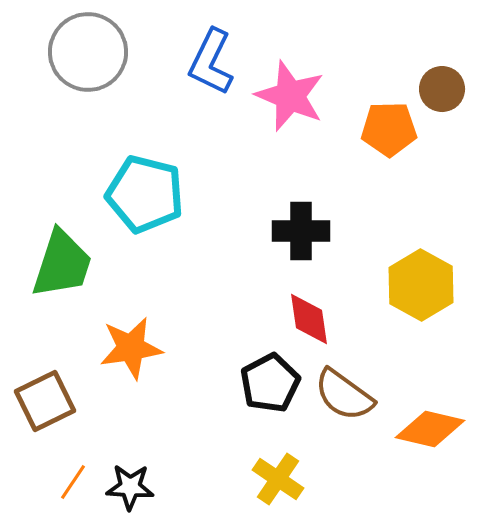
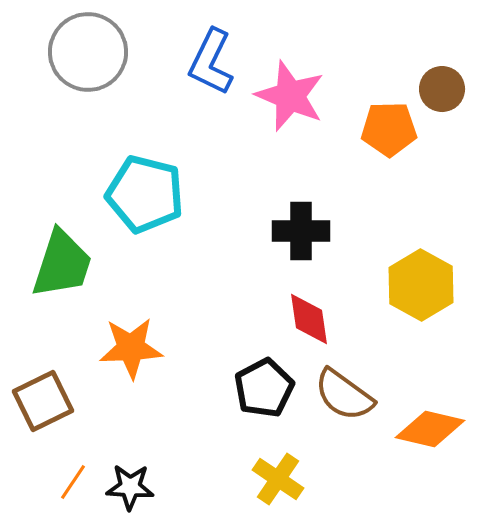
orange star: rotated 6 degrees clockwise
black pentagon: moved 6 px left, 5 px down
brown square: moved 2 px left
